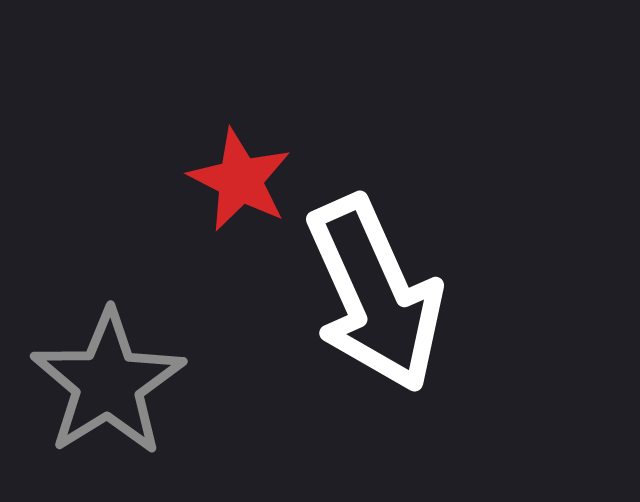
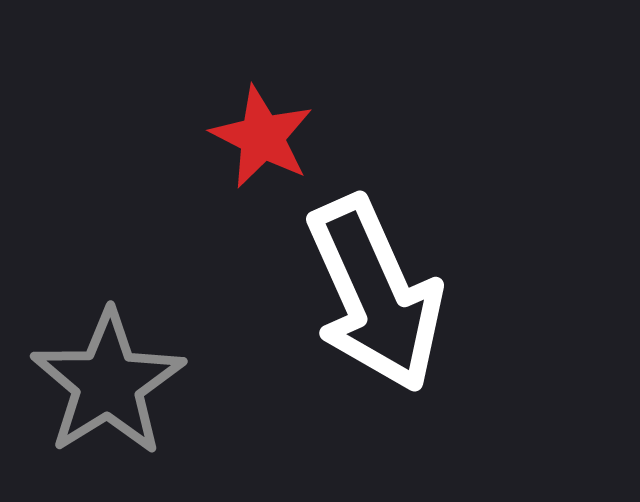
red star: moved 22 px right, 43 px up
